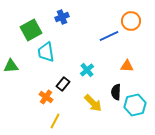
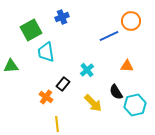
black semicircle: rotated 35 degrees counterclockwise
yellow line: moved 2 px right, 3 px down; rotated 35 degrees counterclockwise
